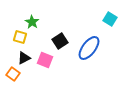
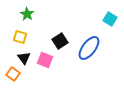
green star: moved 5 px left, 8 px up
black triangle: rotated 40 degrees counterclockwise
